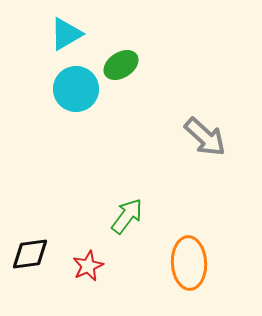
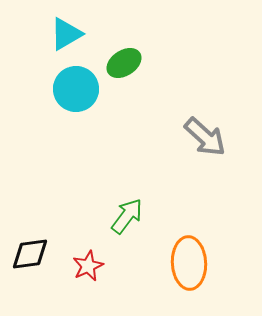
green ellipse: moved 3 px right, 2 px up
